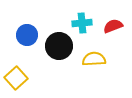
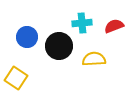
red semicircle: moved 1 px right
blue circle: moved 2 px down
yellow square: rotated 15 degrees counterclockwise
